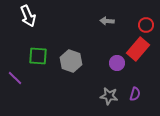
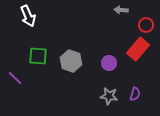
gray arrow: moved 14 px right, 11 px up
purple circle: moved 8 px left
